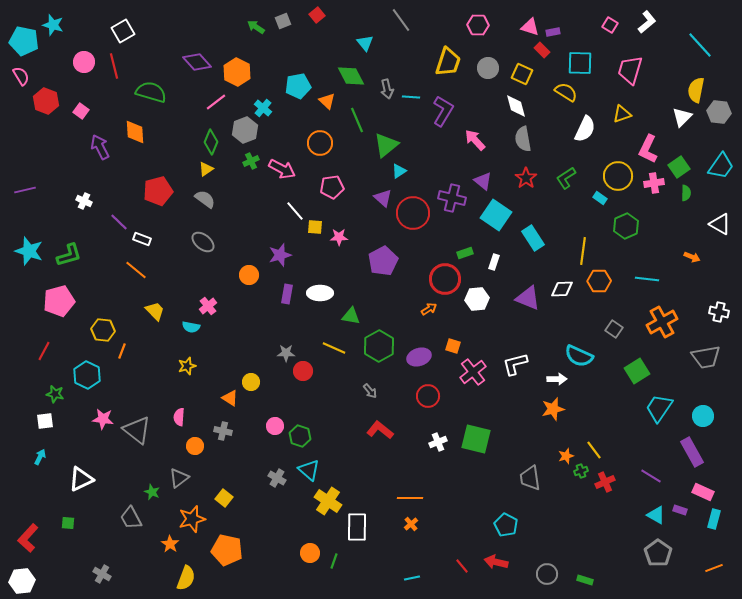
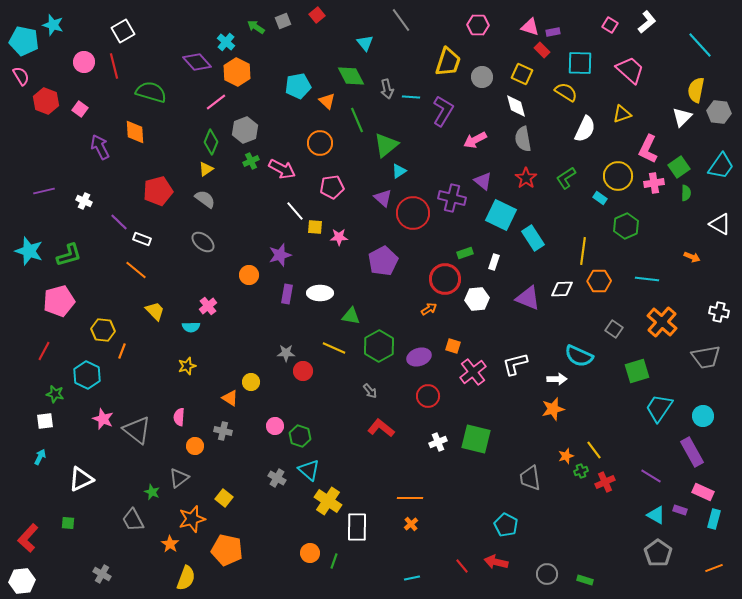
gray circle at (488, 68): moved 6 px left, 9 px down
pink trapezoid at (630, 70): rotated 116 degrees clockwise
cyan cross at (263, 108): moved 37 px left, 66 px up
pink square at (81, 111): moved 1 px left, 2 px up
pink arrow at (475, 140): rotated 75 degrees counterclockwise
purple line at (25, 190): moved 19 px right, 1 px down
cyan square at (496, 215): moved 5 px right; rotated 8 degrees counterclockwise
orange cross at (662, 322): rotated 20 degrees counterclockwise
cyan semicircle at (191, 327): rotated 12 degrees counterclockwise
green square at (637, 371): rotated 15 degrees clockwise
pink star at (103, 419): rotated 15 degrees clockwise
red L-shape at (380, 430): moved 1 px right, 2 px up
gray trapezoid at (131, 518): moved 2 px right, 2 px down
